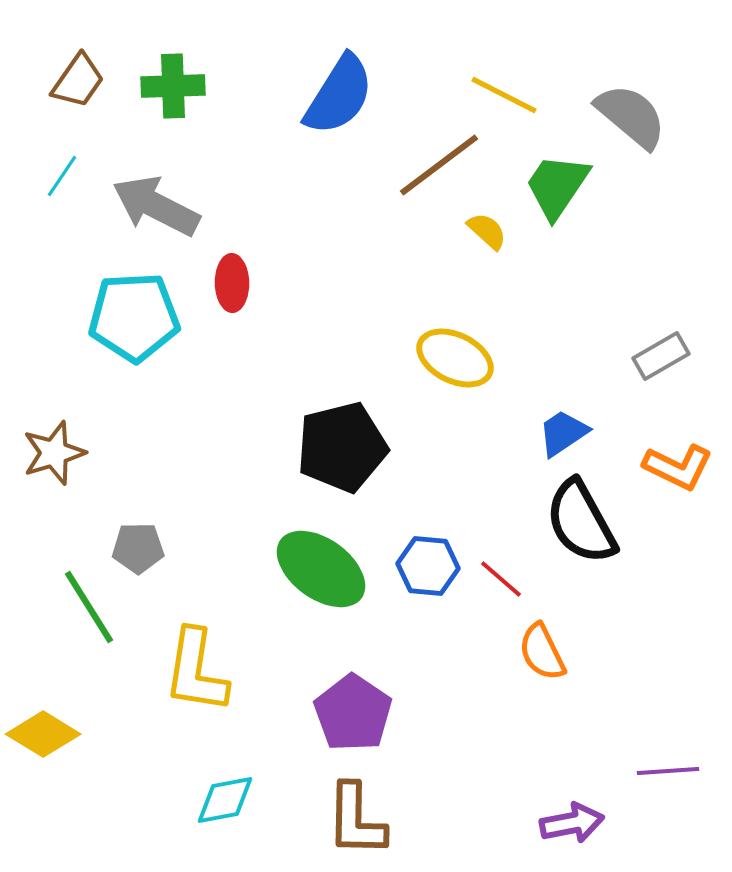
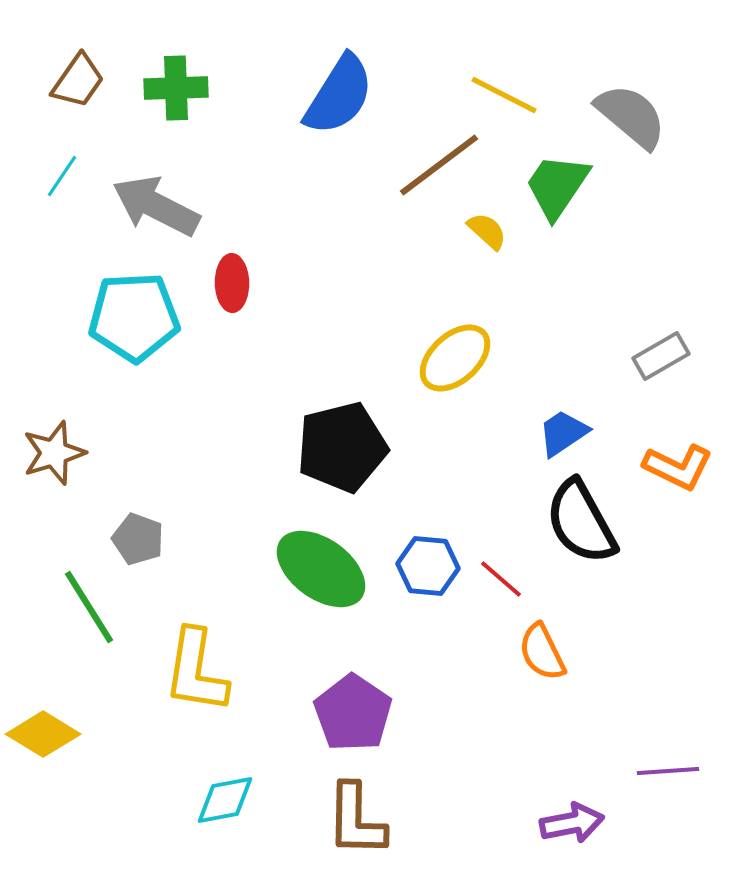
green cross: moved 3 px right, 2 px down
yellow ellipse: rotated 68 degrees counterclockwise
gray pentagon: moved 9 px up; rotated 21 degrees clockwise
